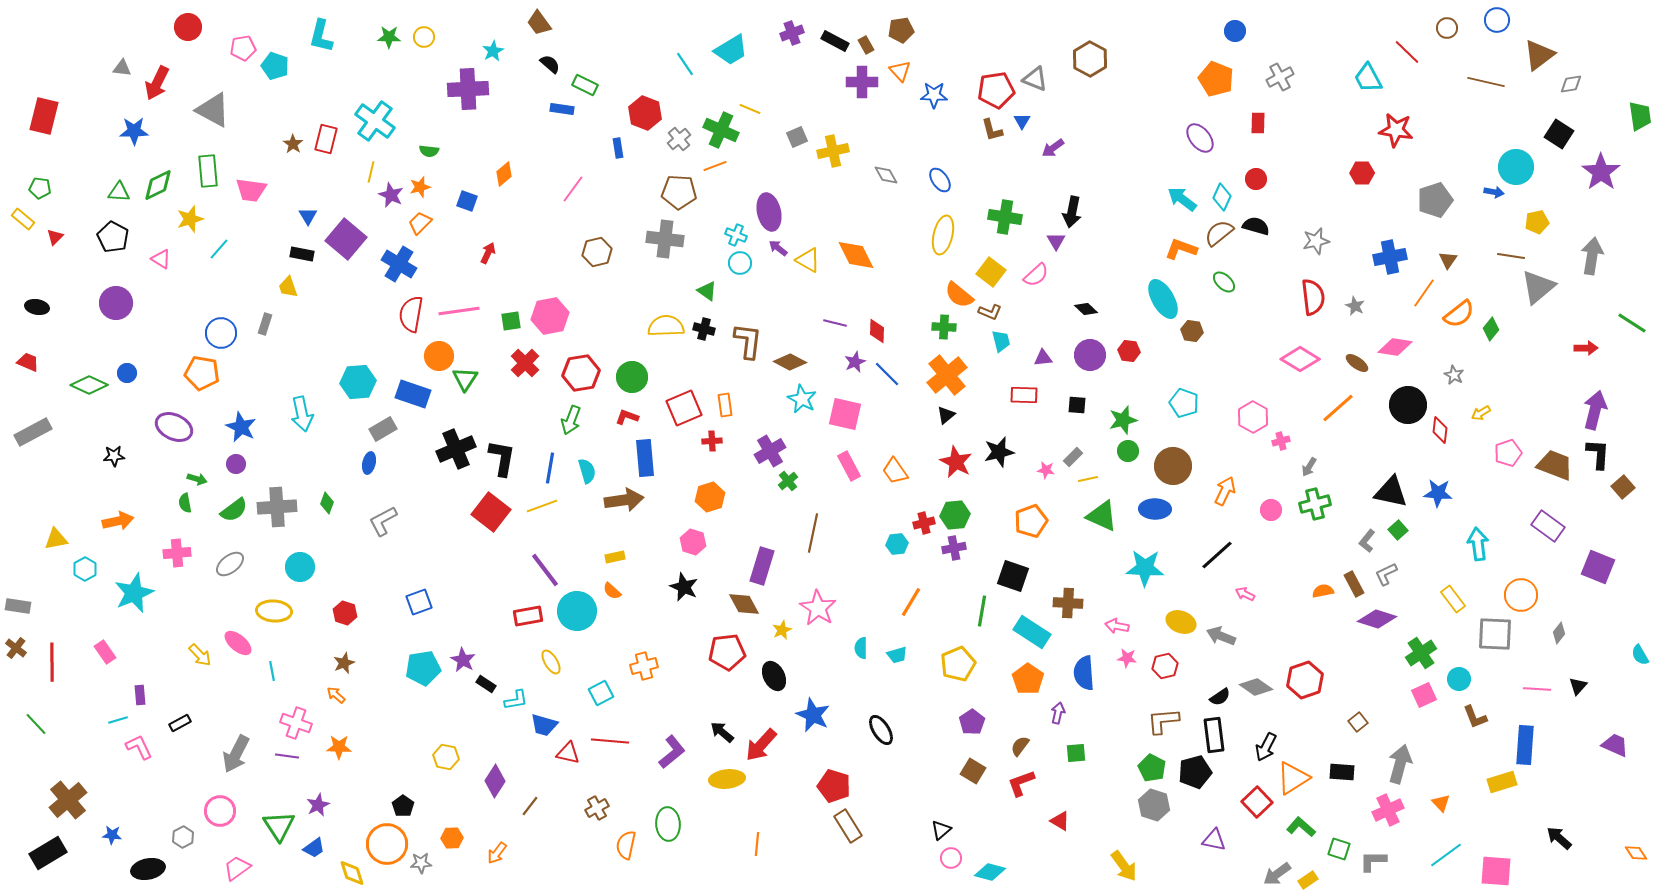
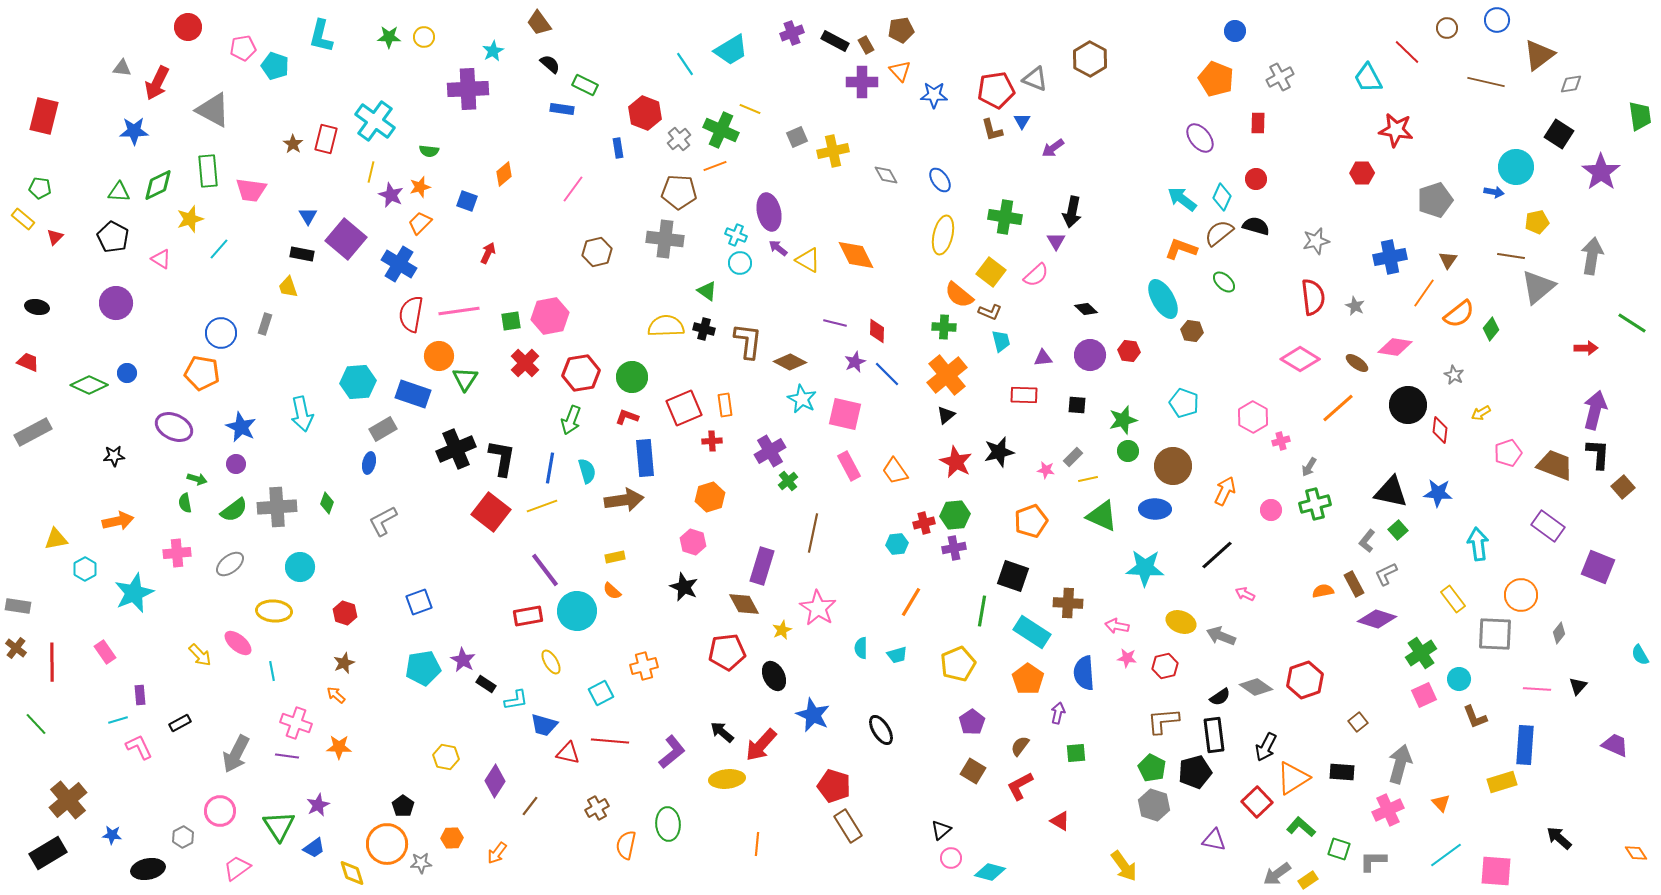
red L-shape at (1021, 783): moved 1 px left, 3 px down; rotated 8 degrees counterclockwise
